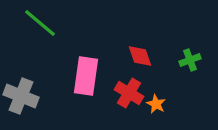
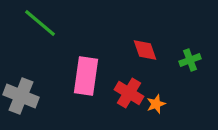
red diamond: moved 5 px right, 6 px up
orange star: rotated 24 degrees clockwise
